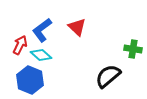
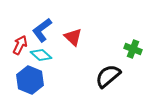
red triangle: moved 4 px left, 10 px down
green cross: rotated 12 degrees clockwise
